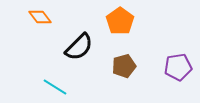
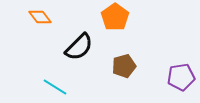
orange pentagon: moved 5 px left, 4 px up
purple pentagon: moved 3 px right, 10 px down
